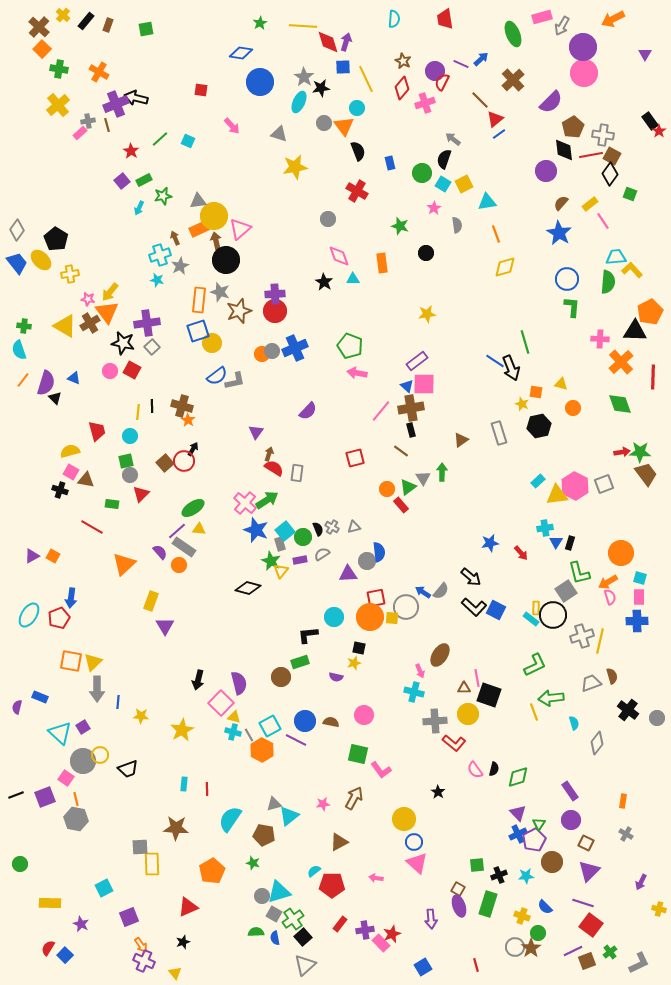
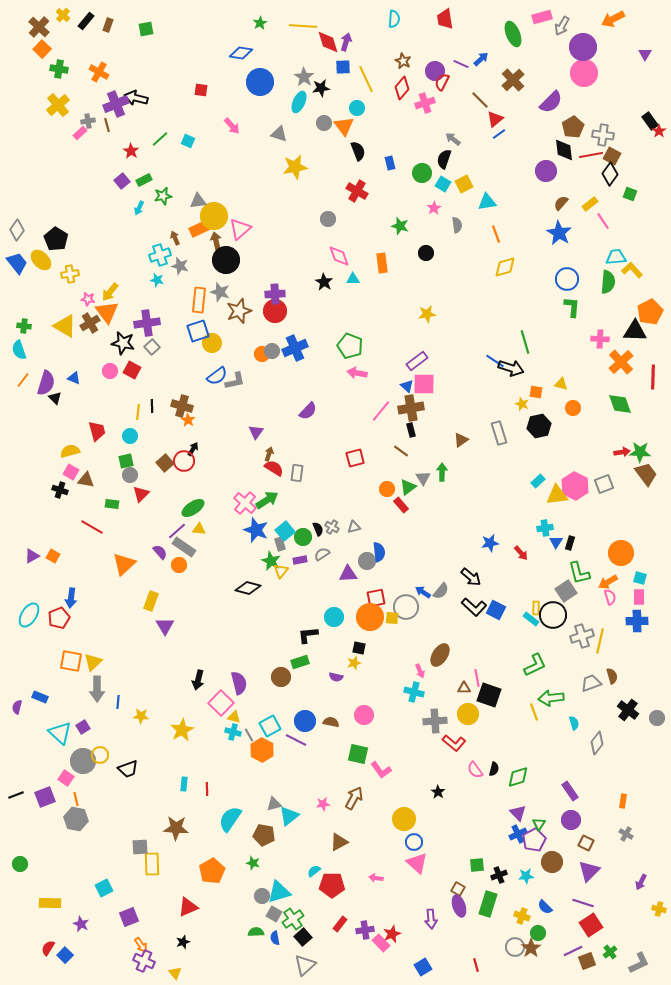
gray star at (180, 266): rotated 30 degrees counterclockwise
black arrow at (511, 368): rotated 50 degrees counterclockwise
red square at (591, 925): rotated 20 degrees clockwise
